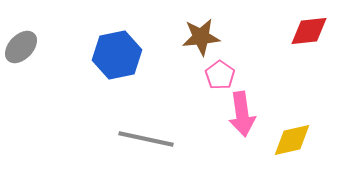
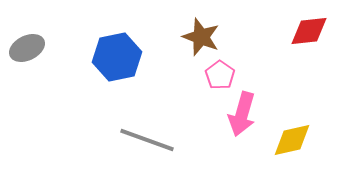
brown star: rotated 27 degrees clockwise
gray ellipse: moved 6 px right, 1 px down; rotated 20 degrees clockwise
blue hexagon: moved 2 px down
pink arrow: rotated 24 degrees clockwise
gray line: moved 1 px right, 1 px down; rotated 8 degrees clockwise
